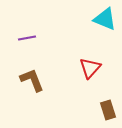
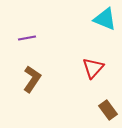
red triangle: moved 3 px right
brown L-shape: moved 1 px up; rotated 56 degrees clockwise
brown rectangle: rotated 18 degrees counterclockwise
